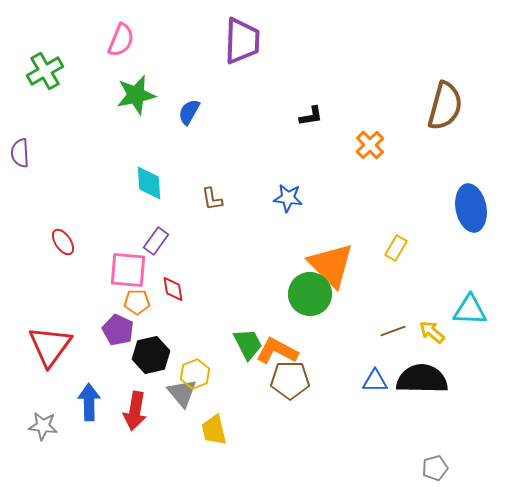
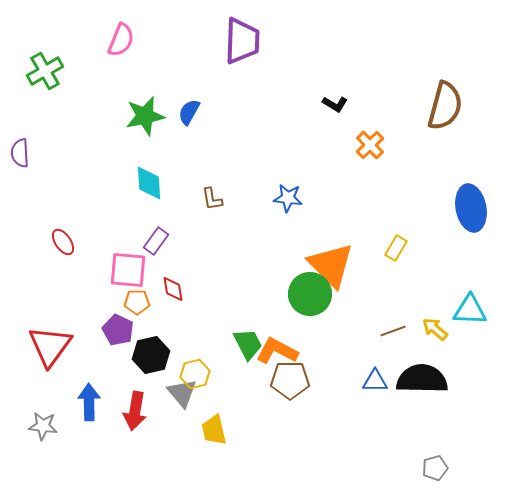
green star: moved 9 px right, 21 px down
black L-shape: moved 24 px right, 12 px up; rotated 40 degrees clockwise
yellow arrow: moved 3 px right, 3 px up
yellow hexagon: rotated 8 degrees clockwise
